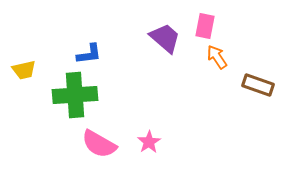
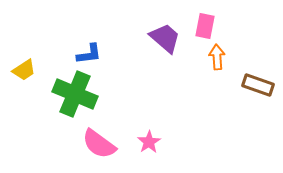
orange arrow: rotated 30 degrees clockwise
yellow trapezoid: rotated 20 degrees counterclockwise
green cross: moved 1 px up; rotated 27 degrees clockwise
pink semicircle: rotated 6 degrees clockwise
